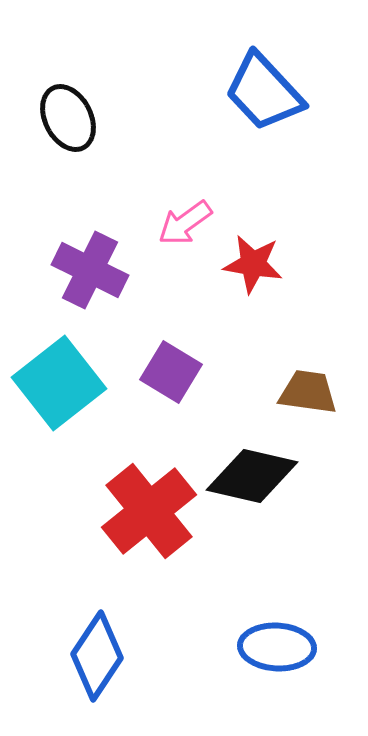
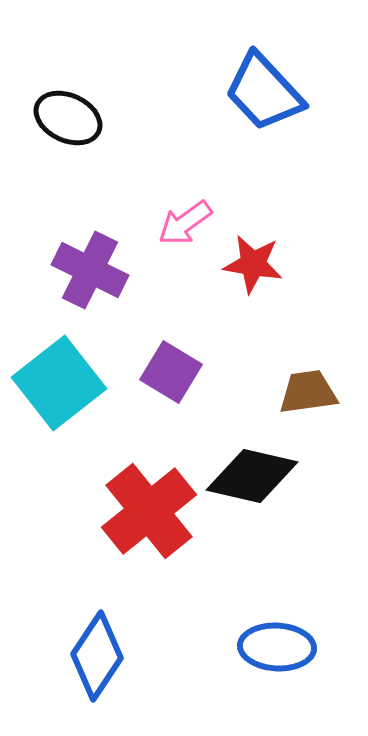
black ellipse: rotated 38 degrees counterclockwise
brown trapezoid: rotated 16 degrees counterclockwise
